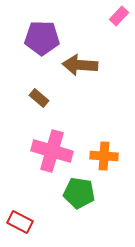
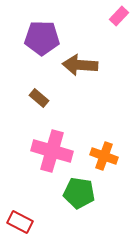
orange cross: rotated 16 degrees clockwise
